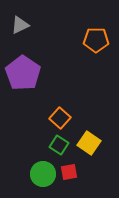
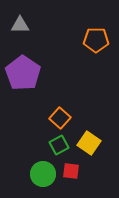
gray triangle: rotated 24 degrees clockwise
green square: rotated 30 degrees clockwise
red square: moved 2 px right, 1 px up; rotated 18 degrees clockwise
